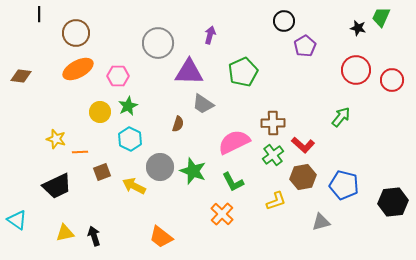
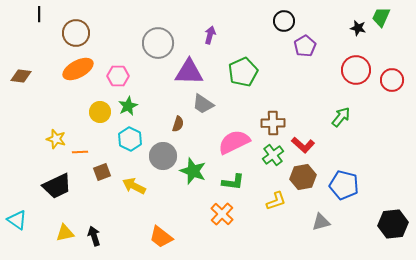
gray circle at (160, 167): moved 3 px right, 11 px up
green L-shape at (233, 182): rotated 55 degrees counterclockwise
black hexagon at (393, 202): moved 22 px down
